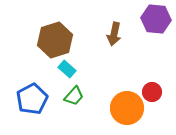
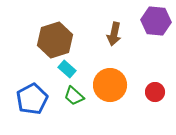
purple hexagon: moved 2 px down
red circle: moved 3 px right
green trapezoid: rotated 90 degrees clockwise
orange circle: moved 17 px left, 23 px up
